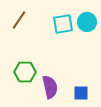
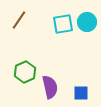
green hexagon: rotated 25 degrees counterclockwise
